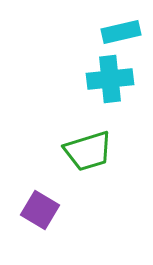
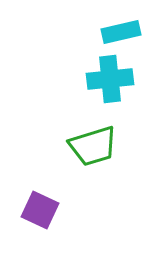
green trapezoid: moved 5 px right, 5 px up
purple square: rotated 6 degrees counterclockwise
